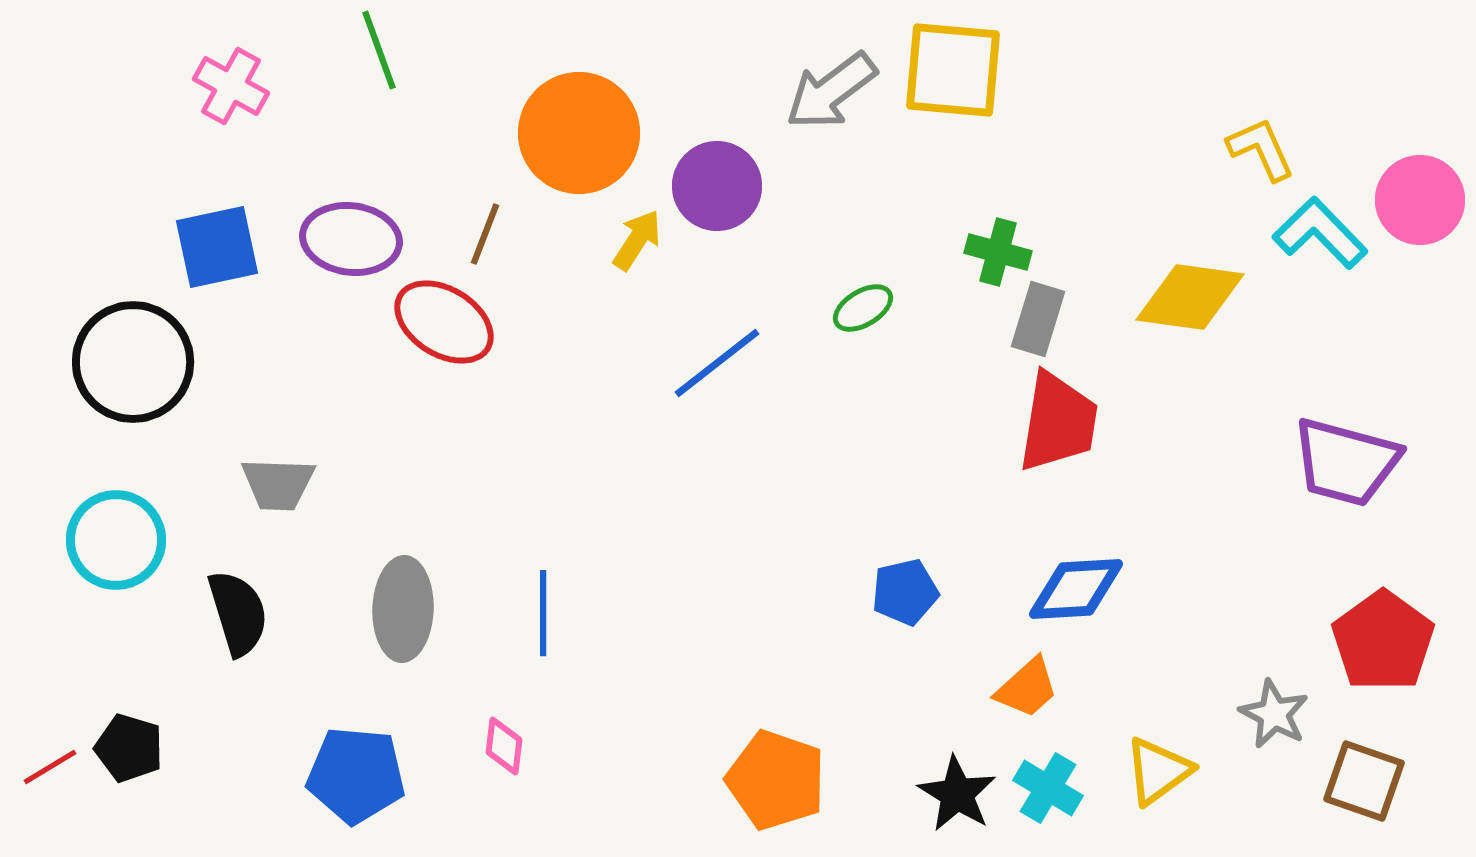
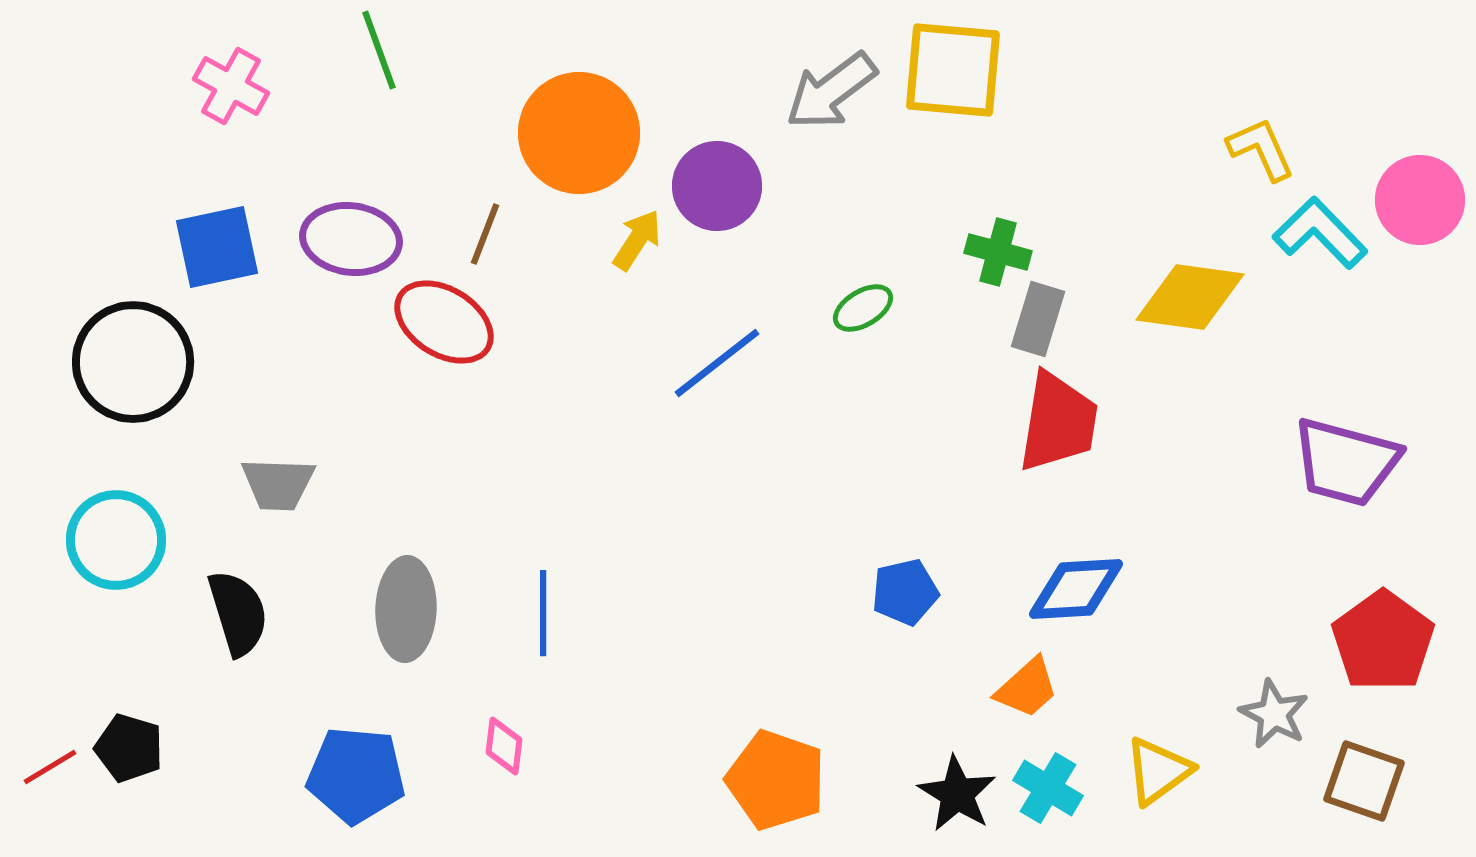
gray ellipse at (403, 609): moved 3 px right
